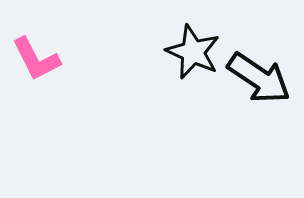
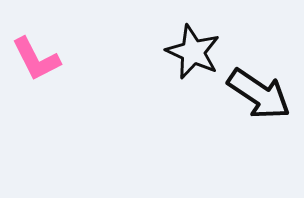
black arrow: moved 16 px down
